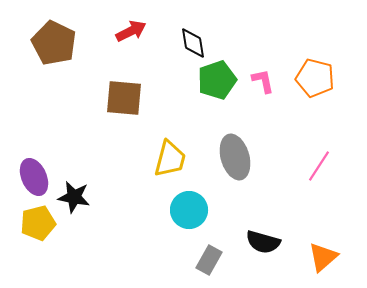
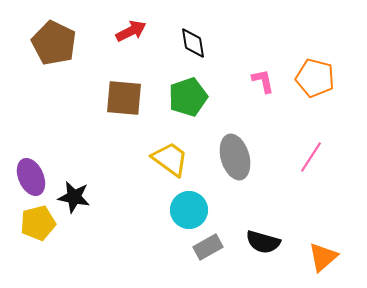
green pentagon: moved 29 px left, 17 px down
yellow trapezoid: rotated 69 degrees counterclockwise
pink line: moved 8 px left, 9 px up
purple ellipse: moved 3 px left
gray rectangle: moved 1 px left, 13 px up; rotated 32 degrees clockwise
